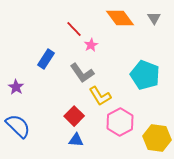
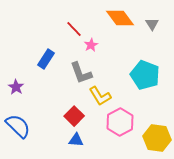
gray triangle: moved 2 px left, 6 px down
gray L-shape: moved 1 px left; rotated 15 degrees clockwise
